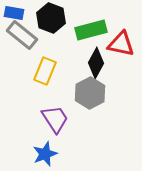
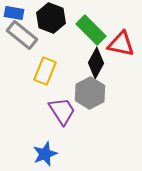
green rectangle: rotated 60 degrees clockwise
purple trapezoid: moved 7 px right, 8 px up
